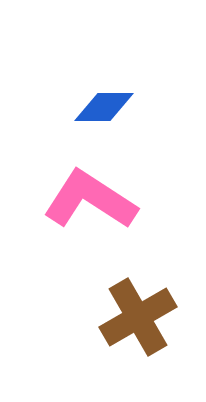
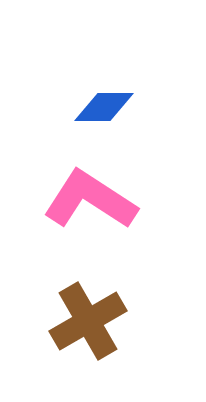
brown cross: moved 50 px left, 4 px down
